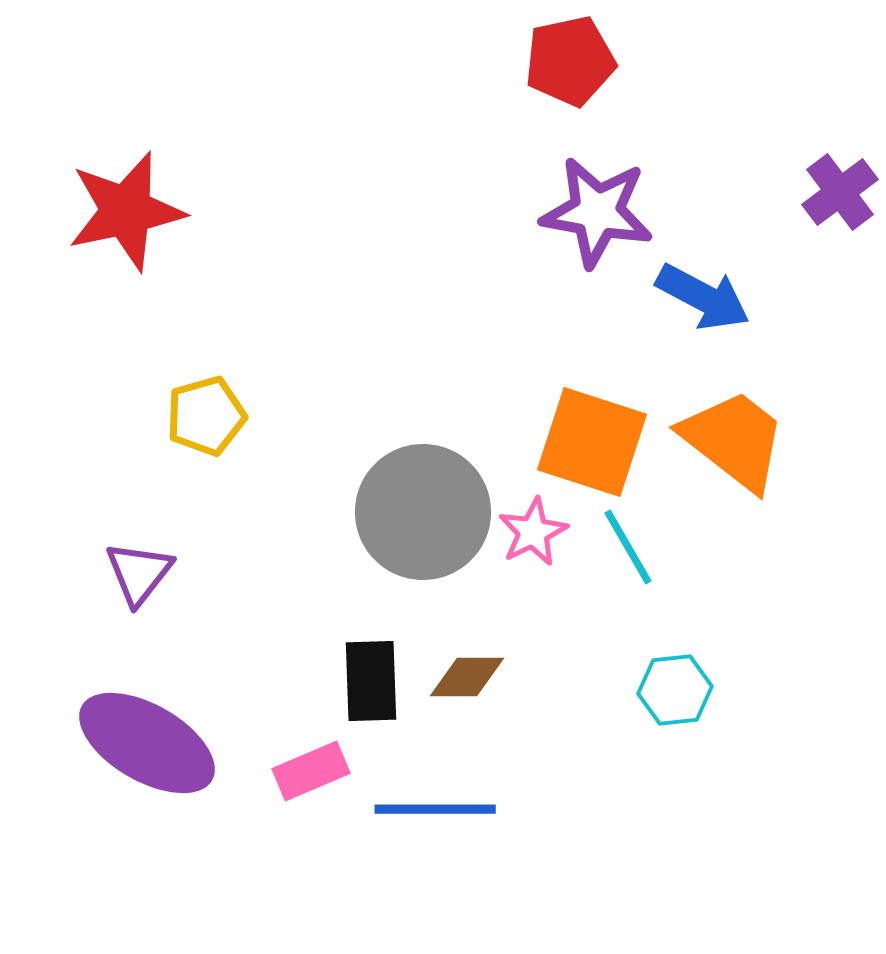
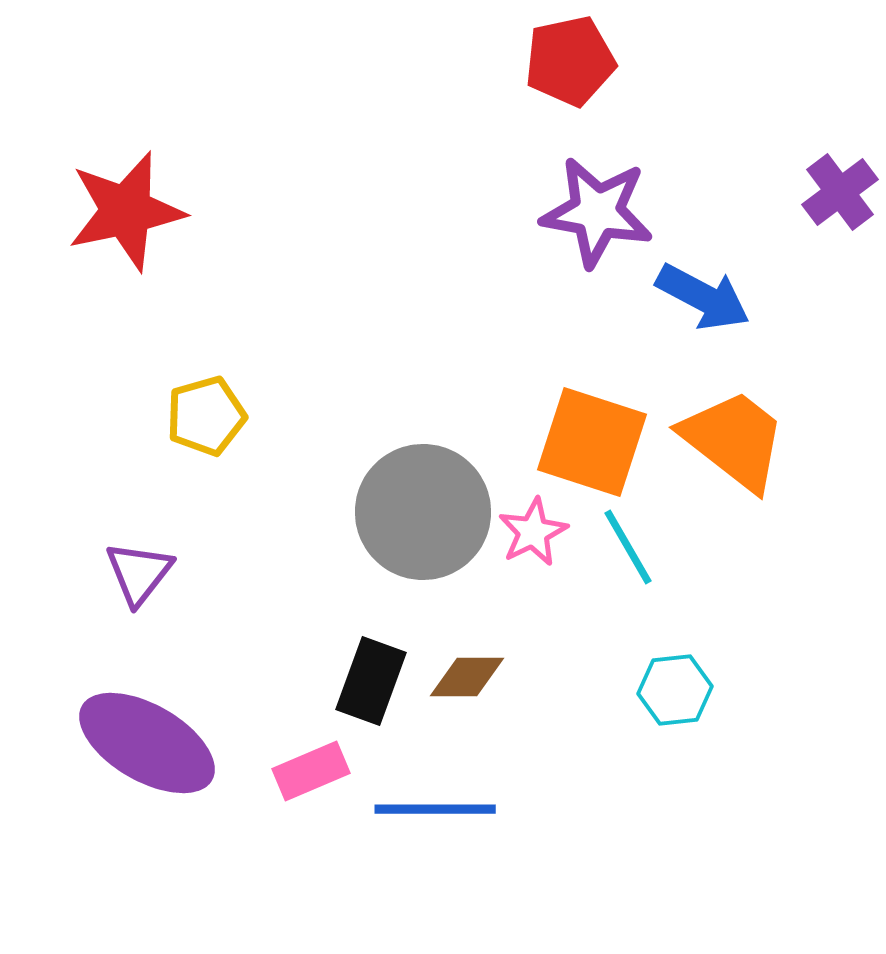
black rectangle: rotated 22 degrees clockwise
